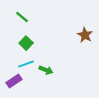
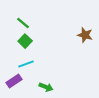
green line: moved 1 px right, 6 px down
brown star: rotated 14 degrees counterclockwise
green square: moved 1 px left, 2 px up
green arrow: moved 17 px down
